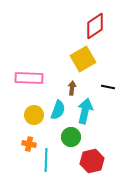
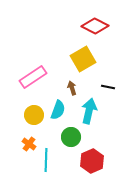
red diamond: rotated 60 degrees clockwise
pink rectangle: moved 4 px right, 1 px up; rotated 36 degrees counterclockwise
brown arrow: rotated 24 degrees counterclockwise
cyan arrow: moved 4 px right
orange cross: rotated 24 degrees clockwise
red hexagon: rotated 10 degrees counterclockwise
